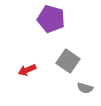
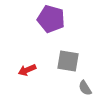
gray square: rotated 25 degrees counterclockwise
gray semicircle: rotated 42 degrees clockwise
